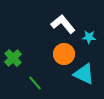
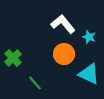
cyan star: rotated 16 degrees clockwise
cyan triangle: moved 5 px right
